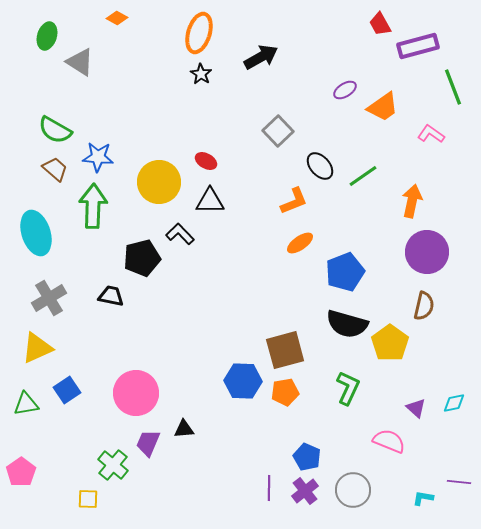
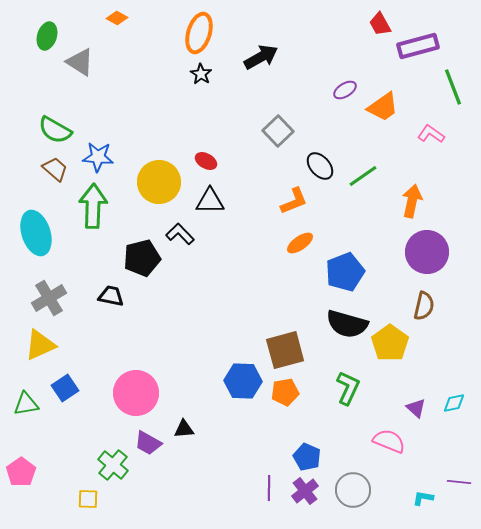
yellow triangle at (37, 348): moved 3 px right, 3 px up
blue square at (67, 390): moved 2 px left, 2 px up
purple trapezoid at (148, 443): rotated 84 degrees counterclockwise
